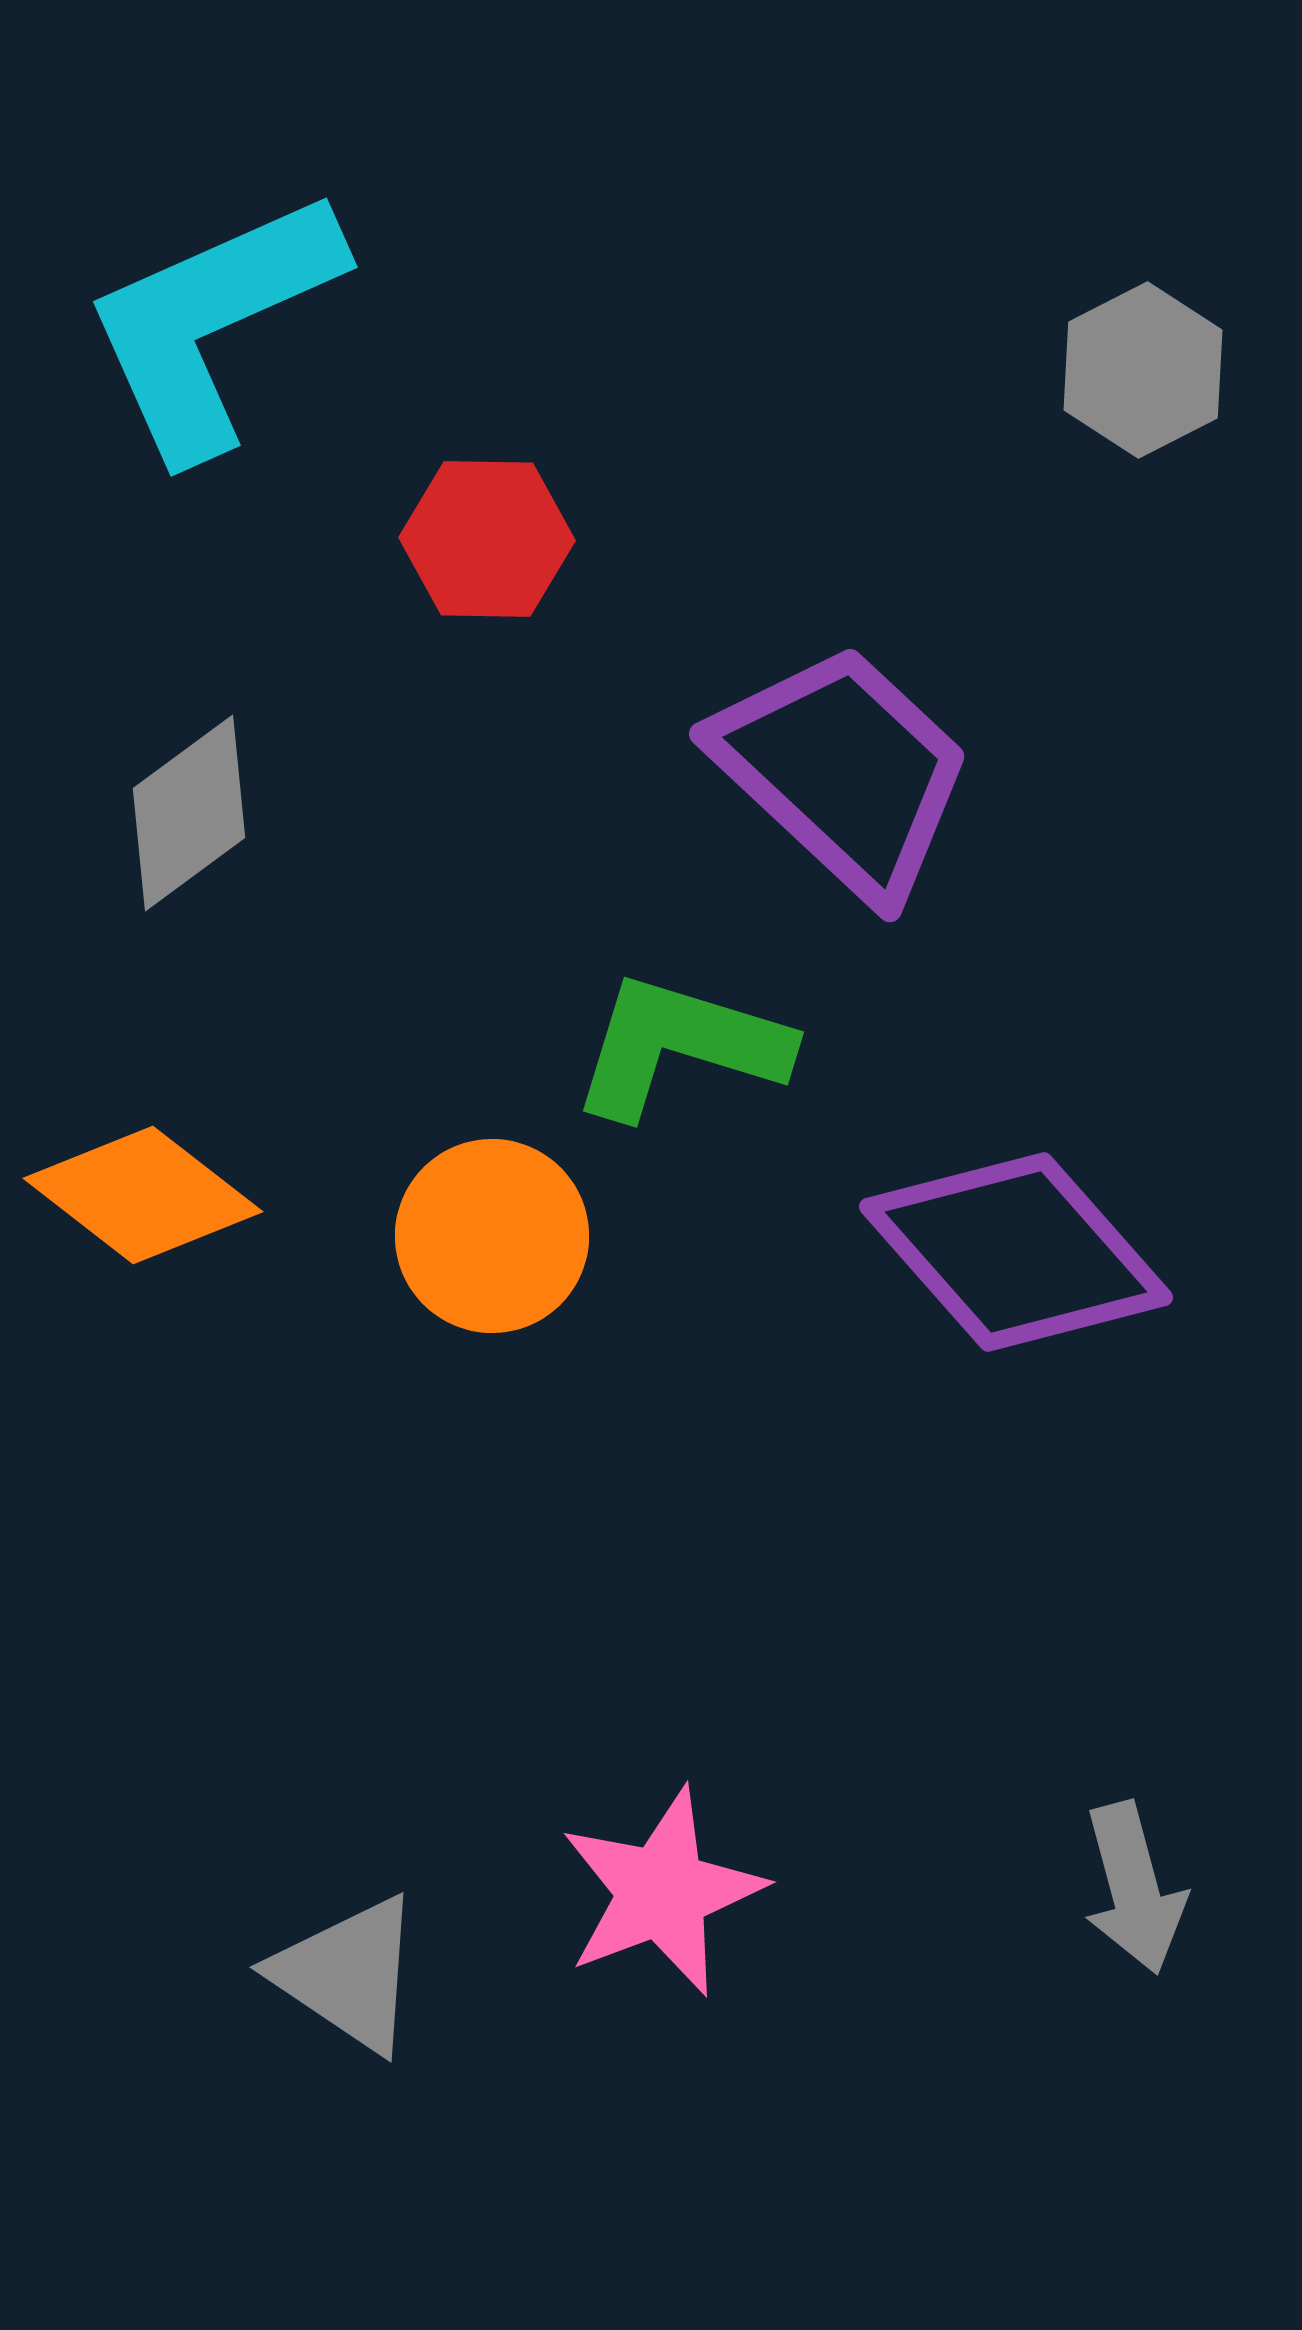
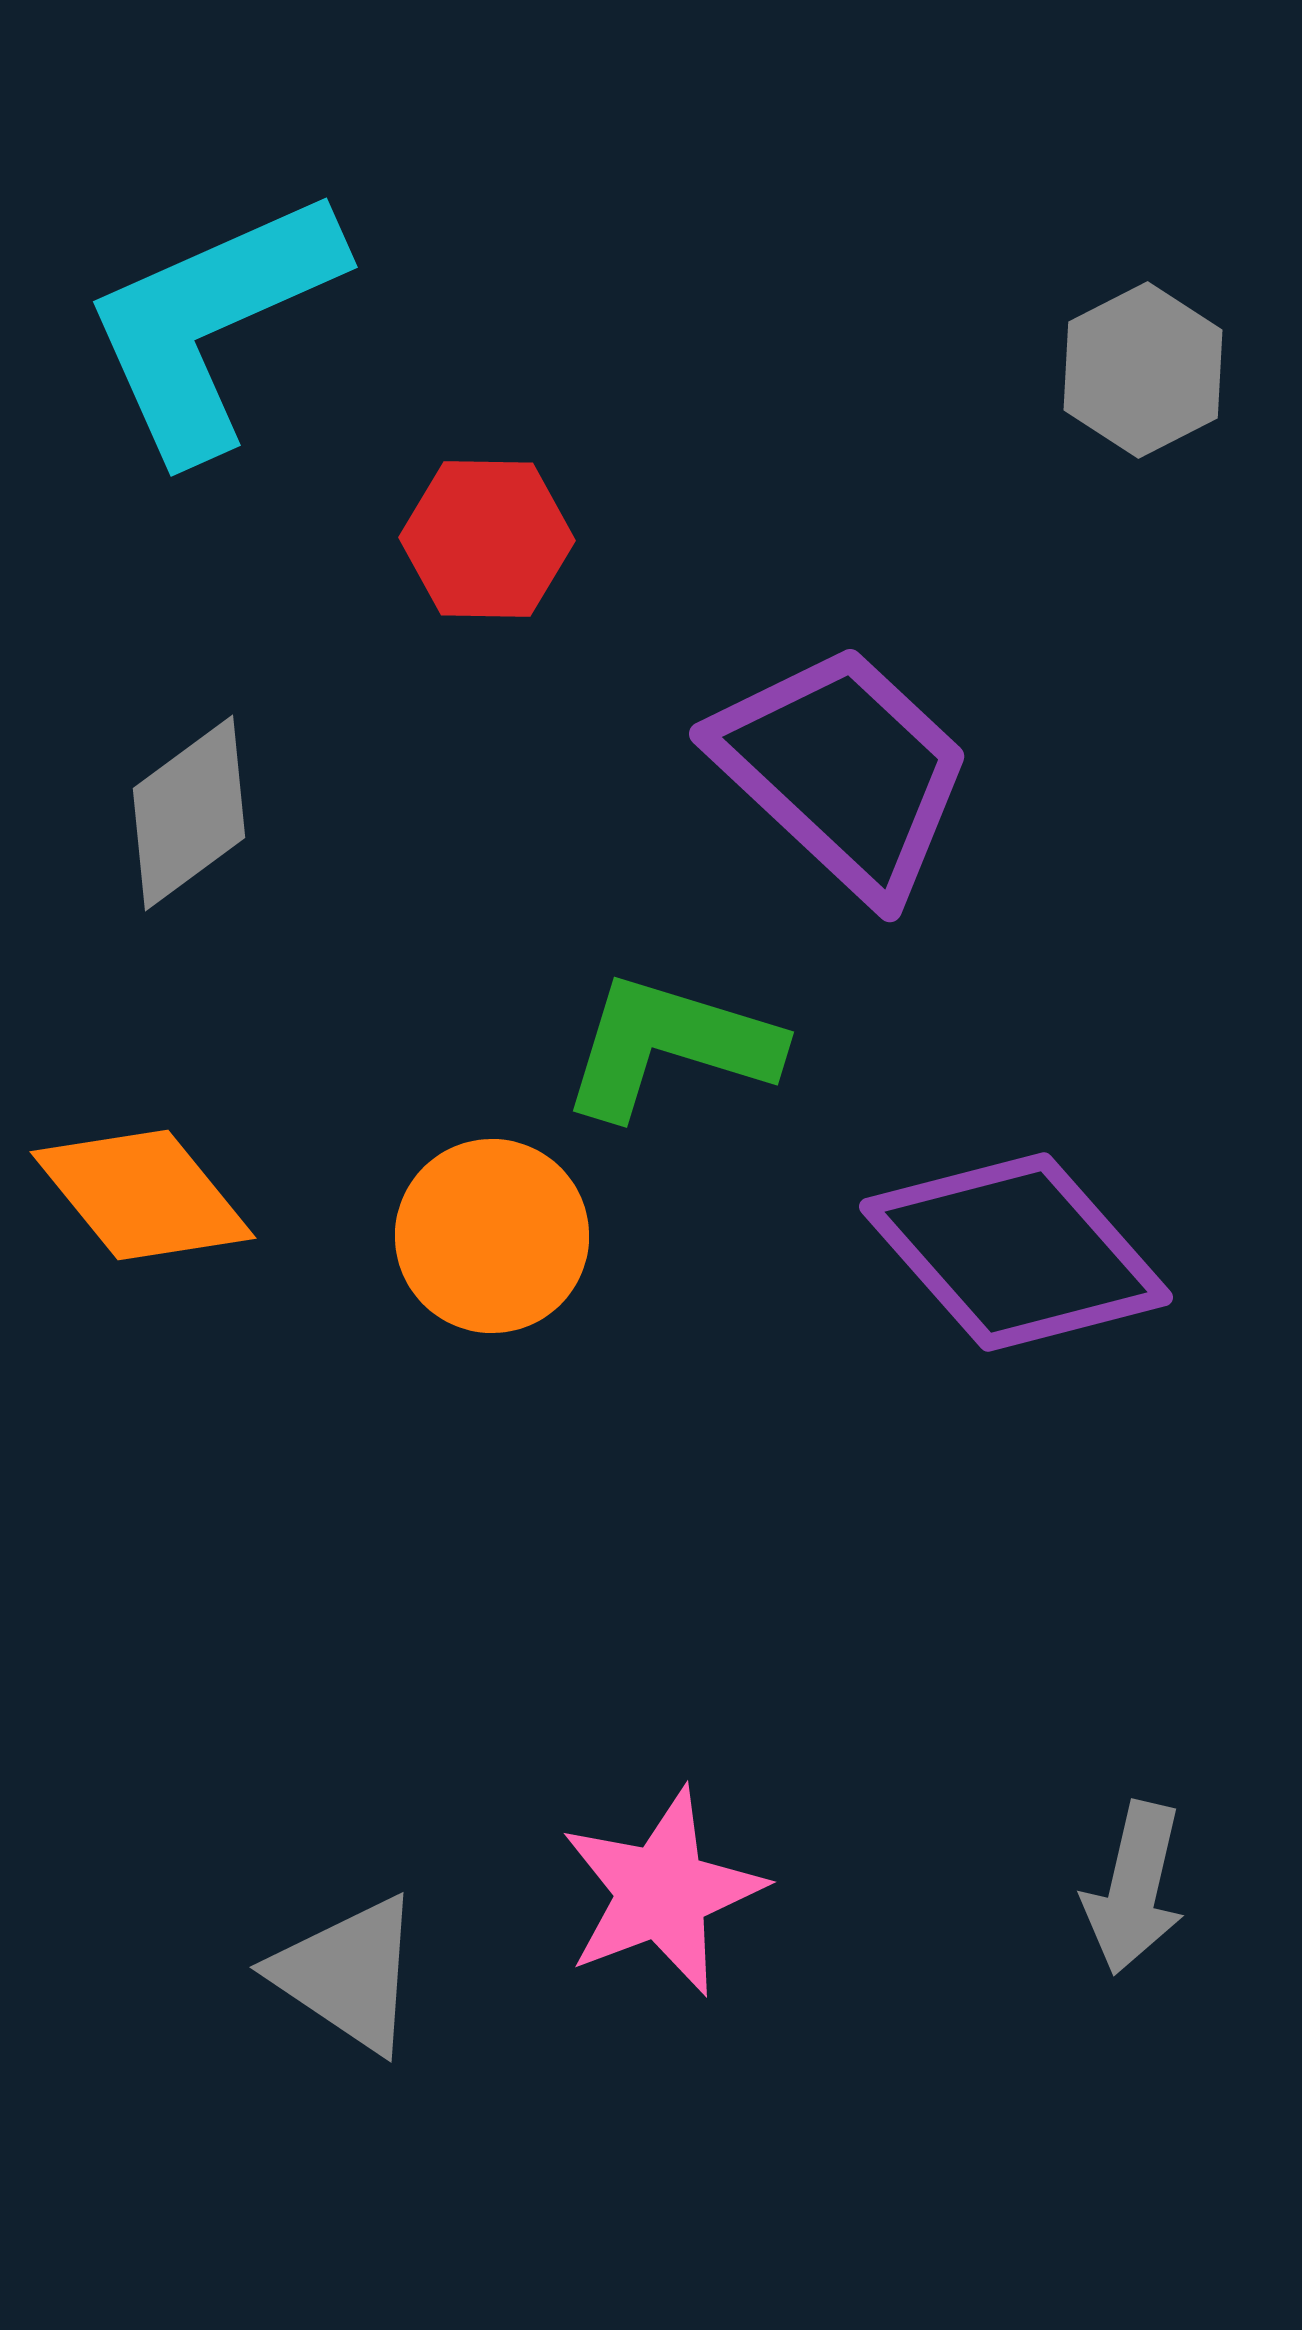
green L-shape: moved 10 px left
orange diamond: rotated 13 degrees clockwise
gray arrow: rotated 28 degrees clockwise
